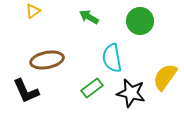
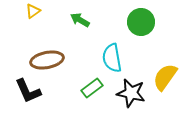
green arrow: moved 9 px left, 3 px down
green circle: moved 1 px right, 1 px down
black L-shape: moved 2 px right
